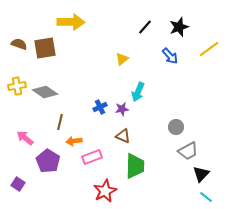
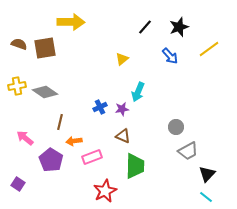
purple pentagon: moved 3 px right, 1 px up
black triangle: moved 6 px right
